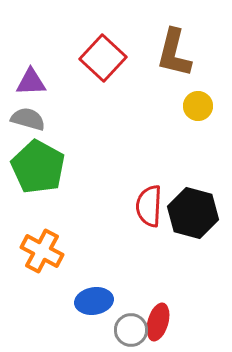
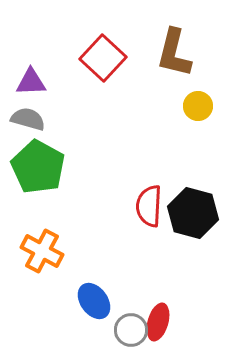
blue ellipse: rotated 63 degrees clockwise
